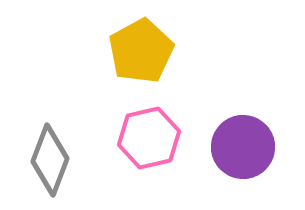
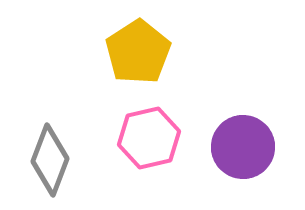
yellow pentagon: moved 3 px left, 1 px down; rotated 4 degrees counterclockwise
